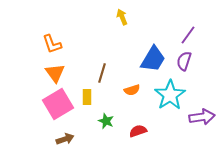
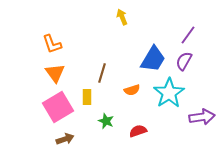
purple semicircle: rotated 12 degrees clockwise
cyan star: moved 1 px left, 2 px up
pink square: moved 3 px down
